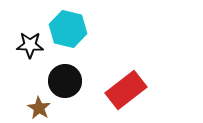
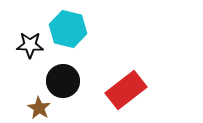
black circle: moved 2 px left
